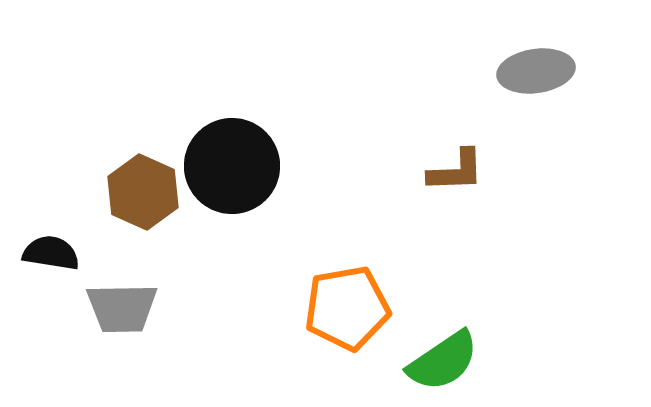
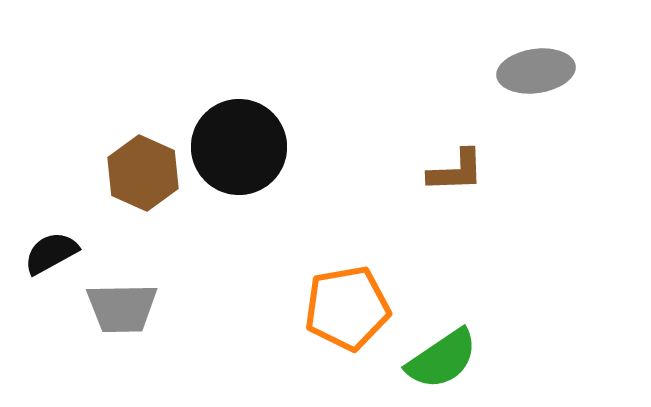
black circle: moved 7 px right, 19 px up
brown hexagon: moved 19 px up
black semicircle: rotated 38 degrees counterclockwise
green semicircle: moved 1 px left, 2 px up
